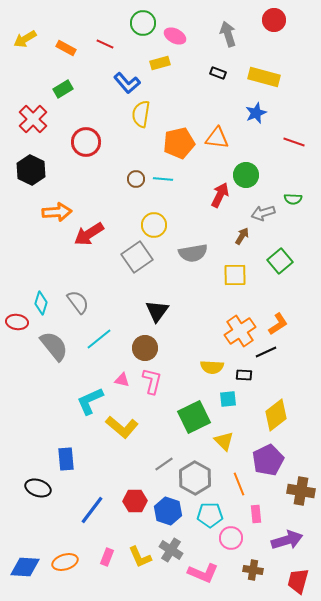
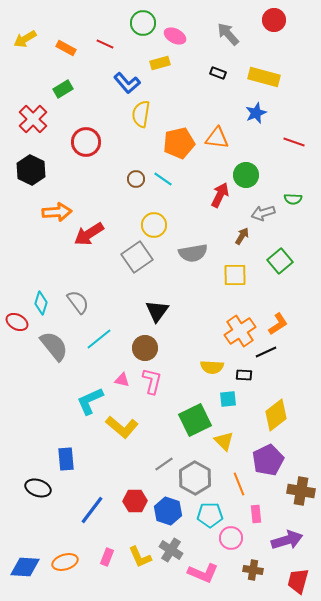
gray arrow at (228, 34): rotated 25 degrees counterclockwise
cyan line at (163, 179): rotated 30 degrees clockwise
red ellipse at (17, 322): rotated 20 degrees clockwise
green square at (194, 417): moved 1 px right, 3 px down
